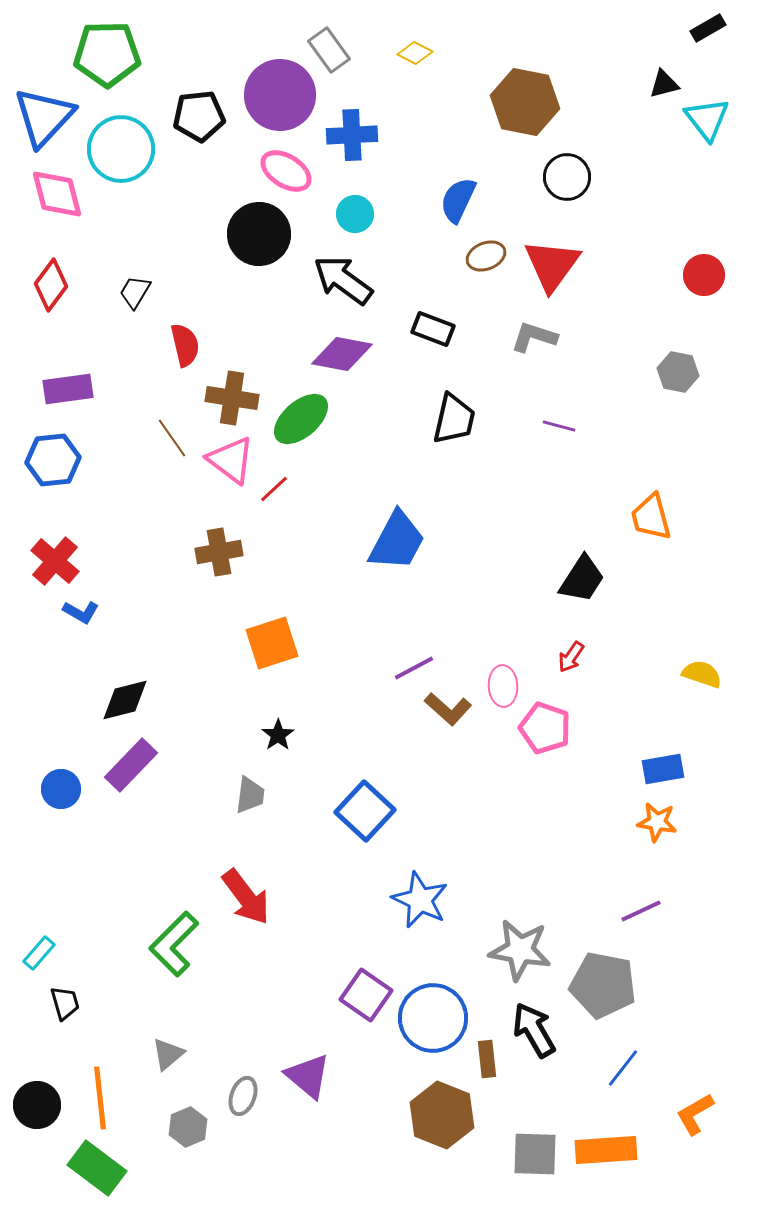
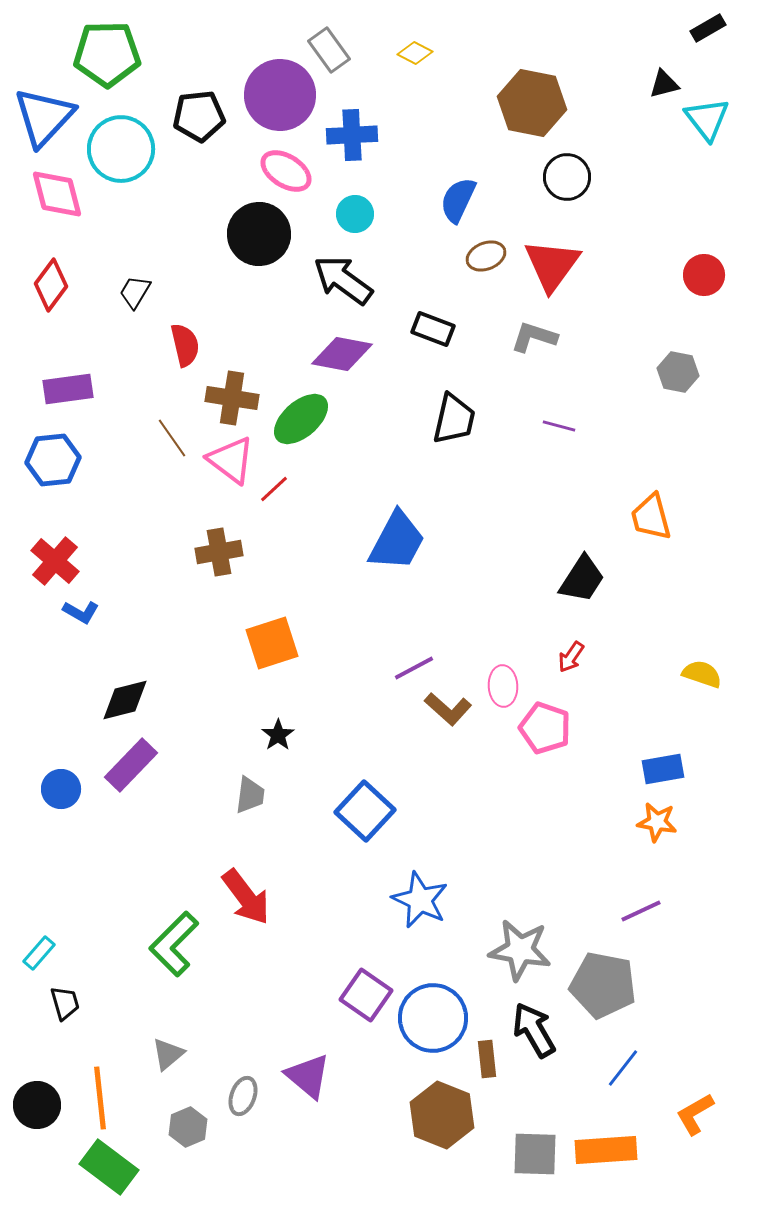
brown hexagon at (525, 102): moved 7 px right, 1 px down
green rectangle at (97, 1168): moved 12 px right, 1 px up
